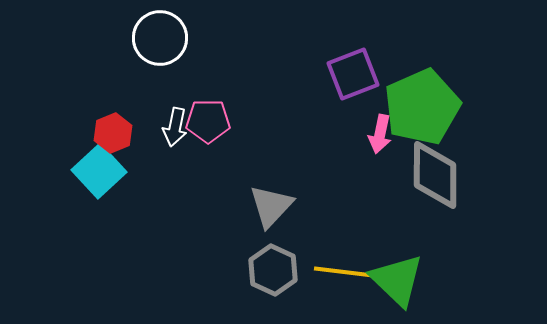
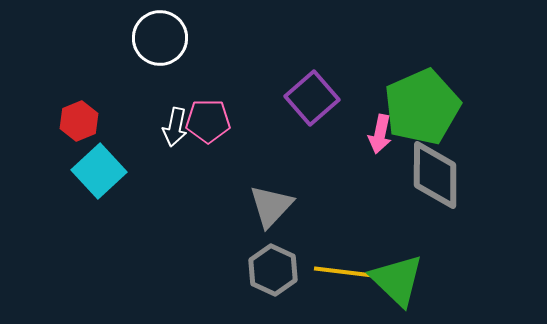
purple square: moved 41 px left, 24 px down; rotated 20 degrees counterclockwise
red hexagon: moved 34 px left, 12 px up
